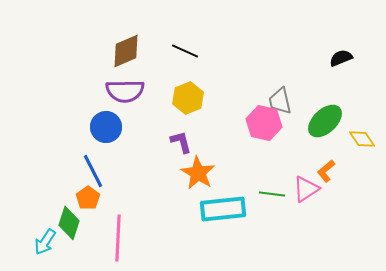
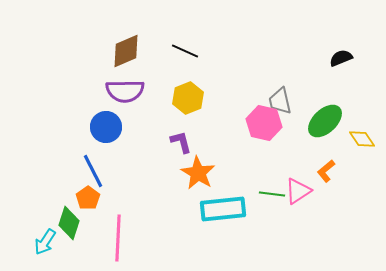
pink triangle: moved 8 px left, 2 px down
